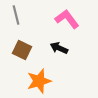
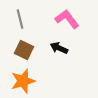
gray line: moved 4 px right, 4 px down
brown square: moved 2 px right
orange star: moved 16 px left
